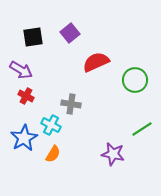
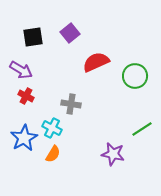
green circle: moved 4 px up
cyan cross: moved 1 px right, 3 px down
